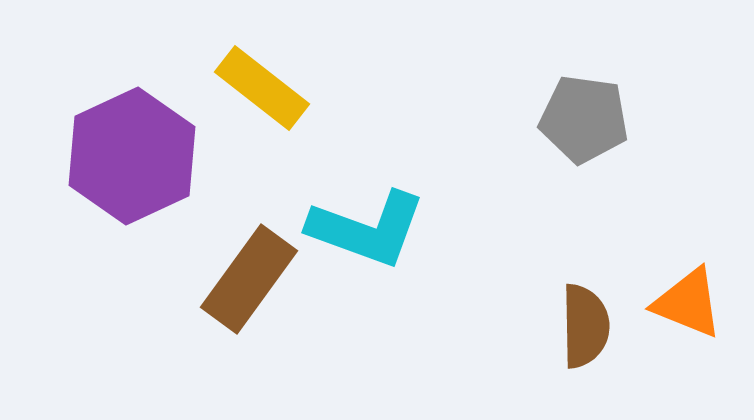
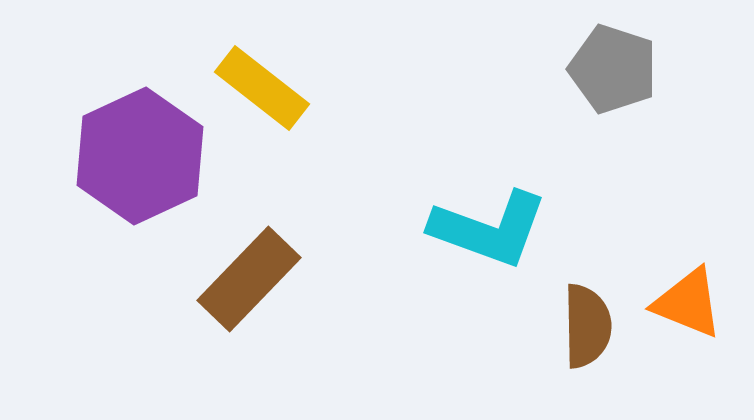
gray pentagon: moved 29 px right, 50 px up; rotated 10 degrees clockwise
purple hexagon: moved 8 px right
cyan L-shape: moved 122 px right
brown rectangle: rotated 8 degrees clockwise
brown semicircle: moved 2 px right
